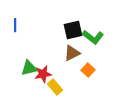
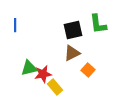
green L-shape: moved 5 px right, 13 px up; rotated 45 degrees clockwise
